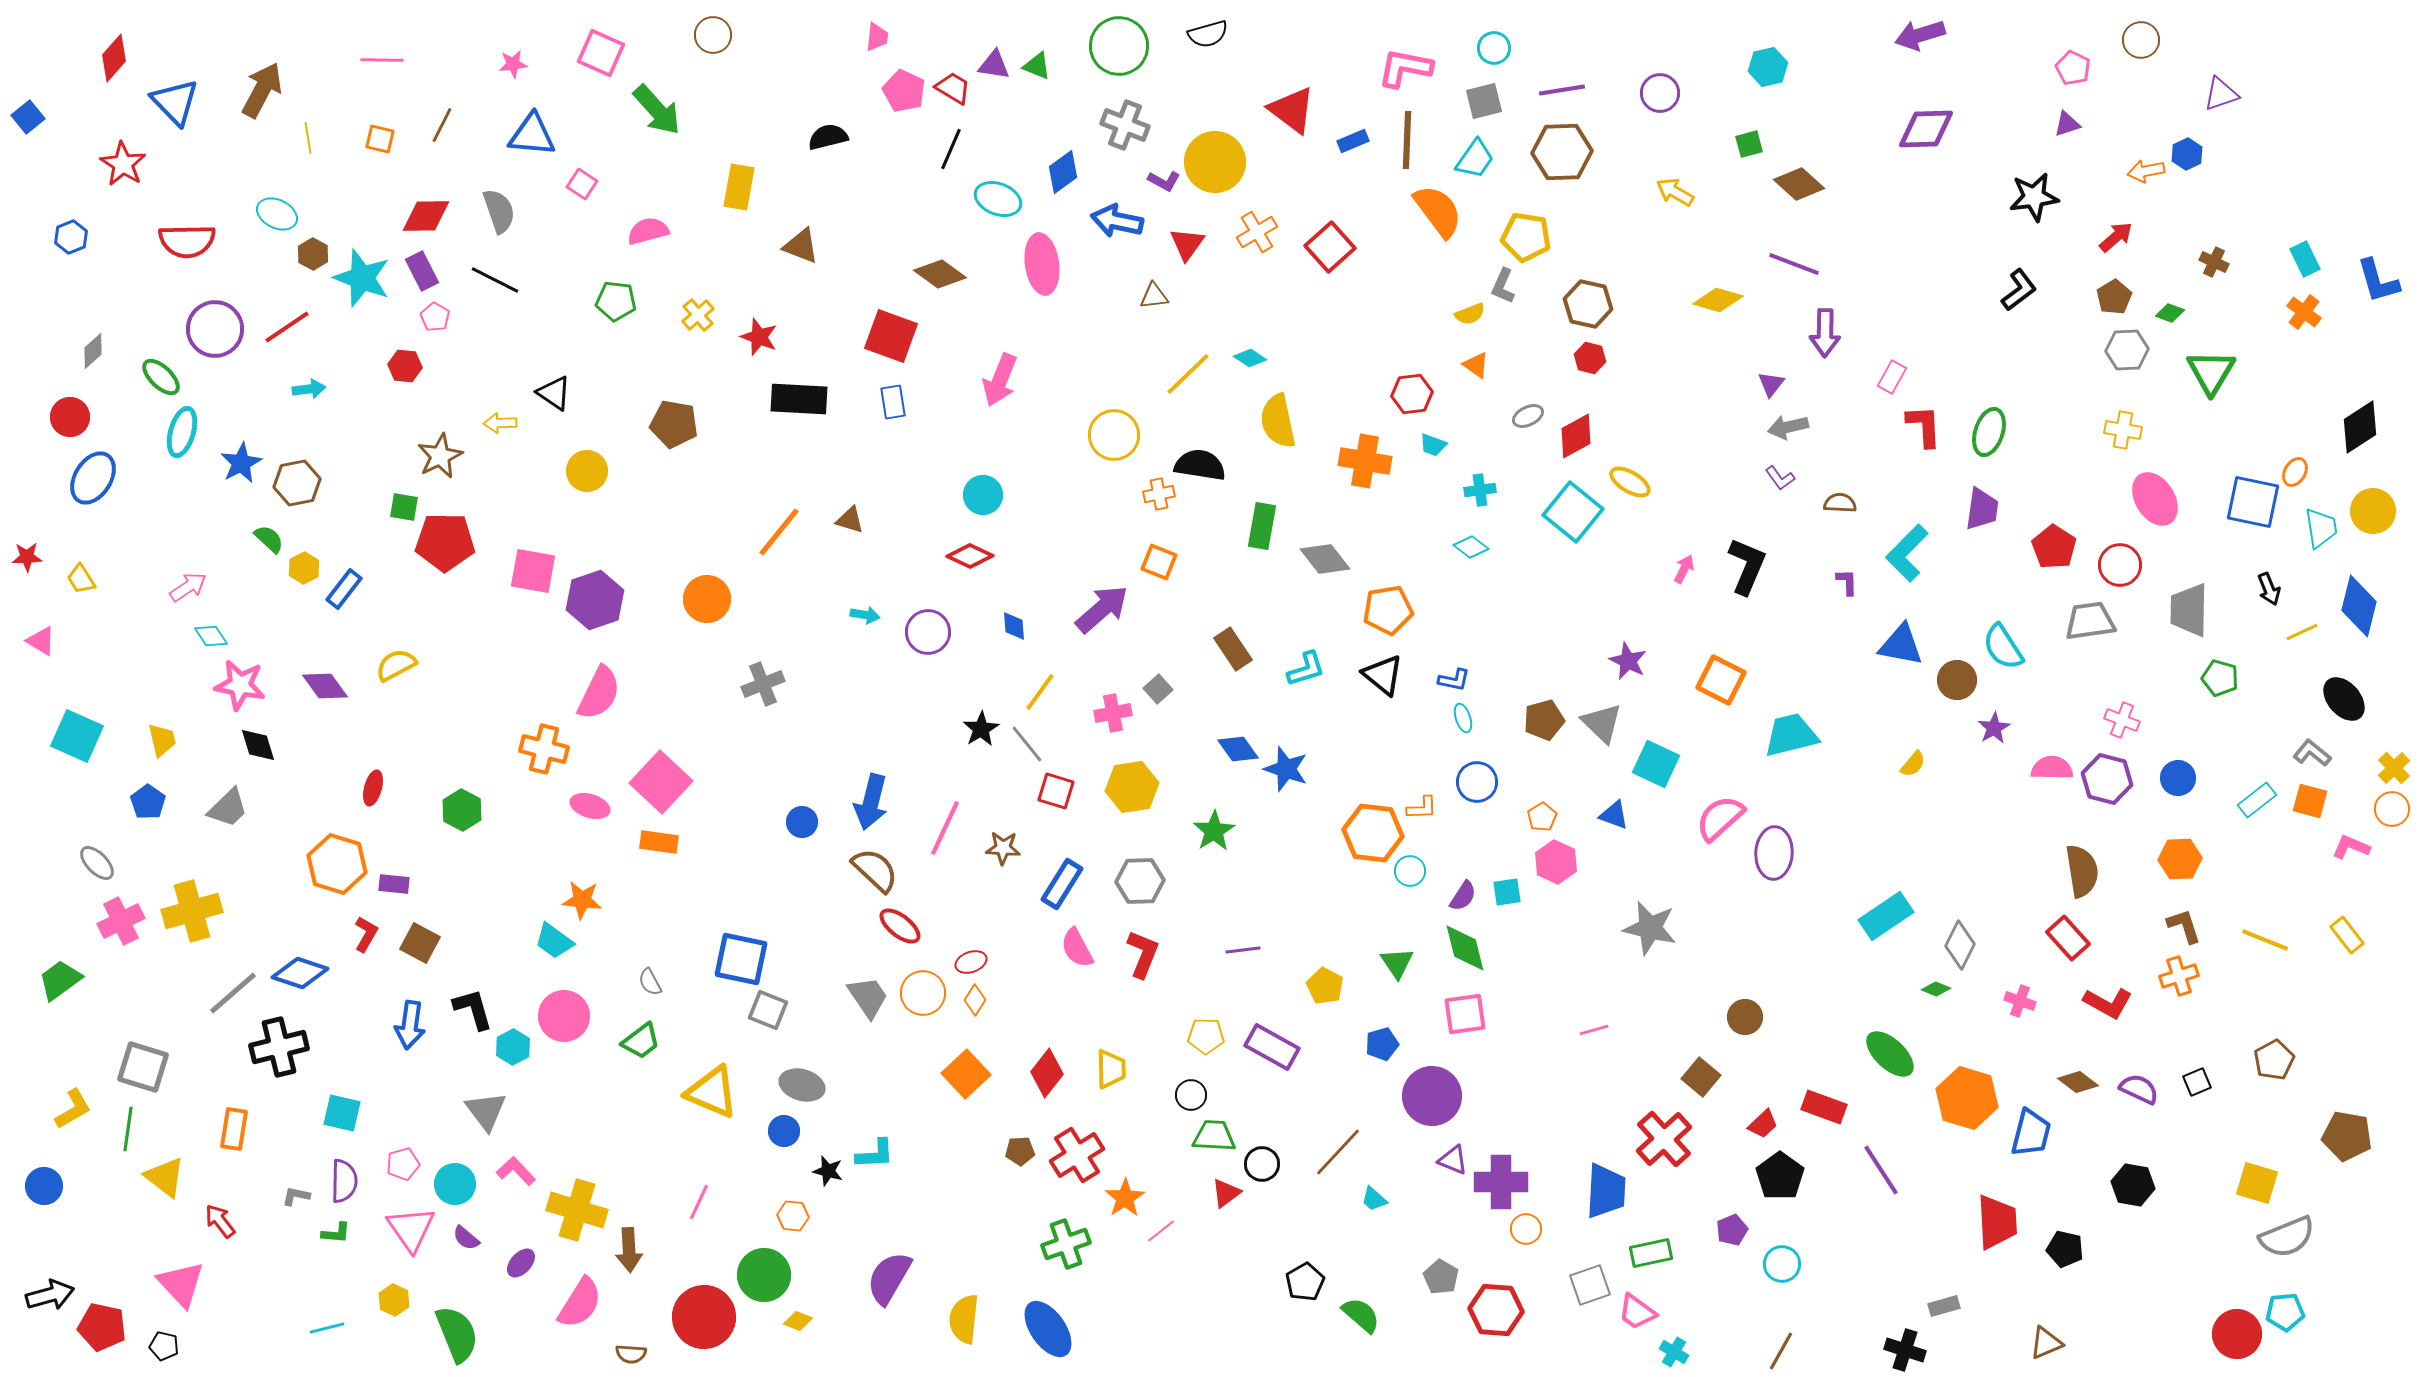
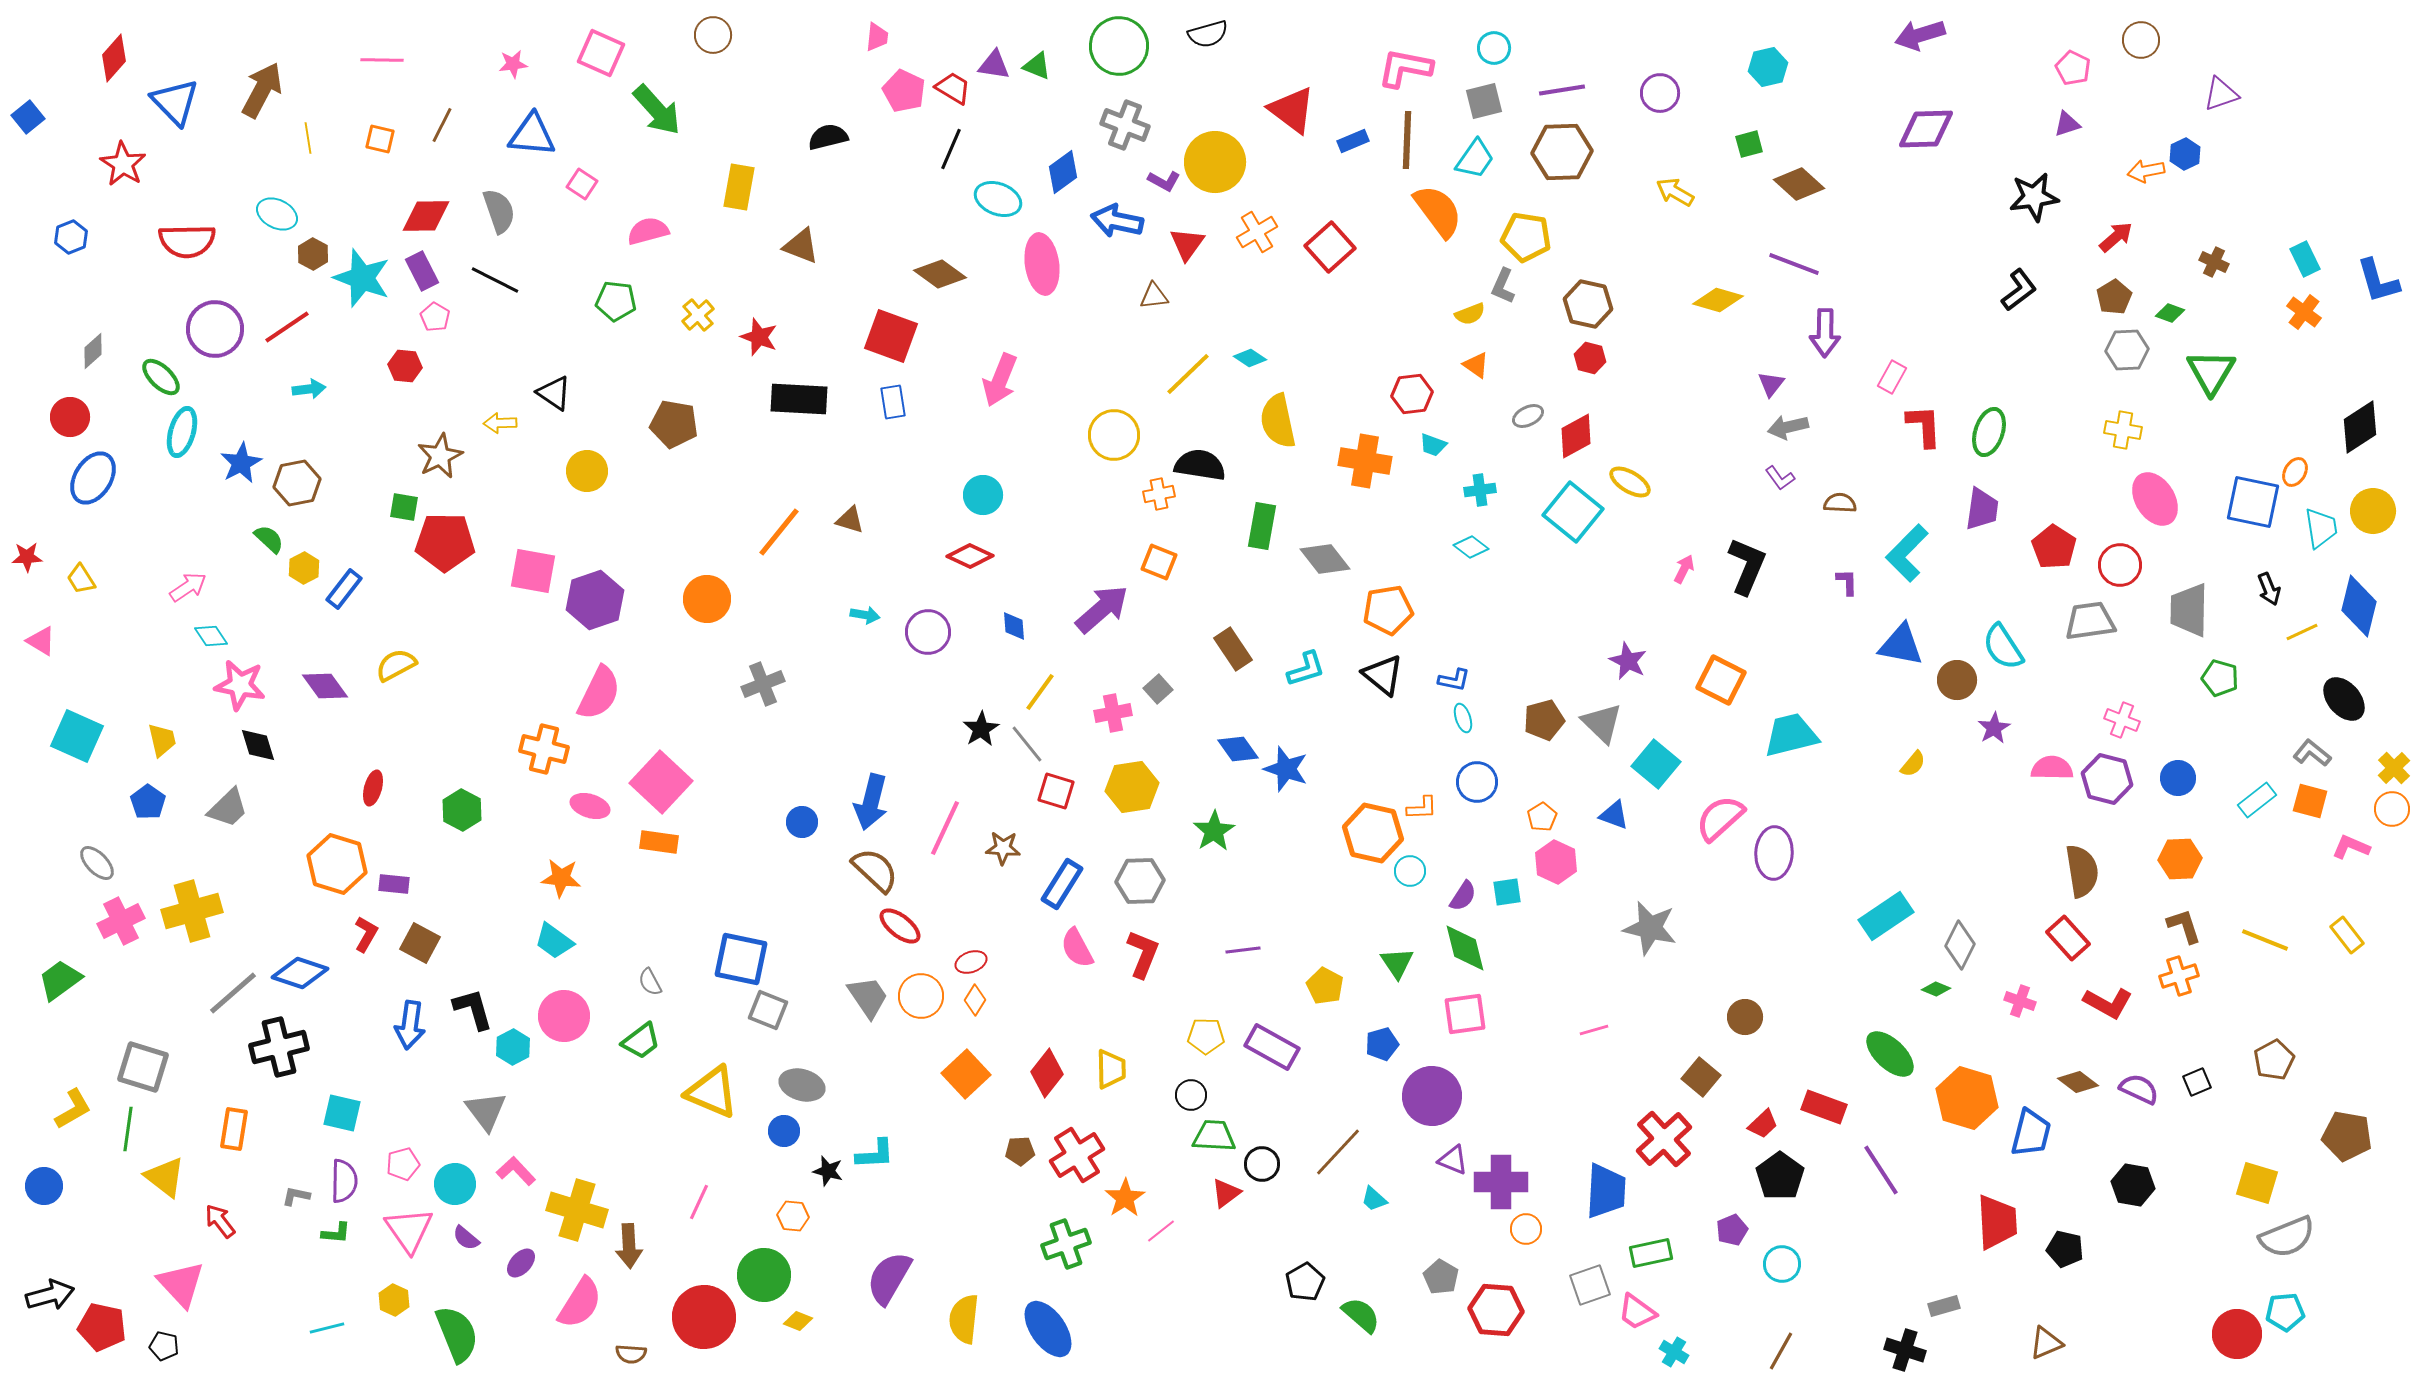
blue hexagon at (2187, 154): moved 2 px left
cyan square at (1656, 764): rotated 15 degrees clockwise
orange hexagon at (1373, 833): rotated 6 degrees clockwise
orange star at (582, 900): moved 21 px left, 22 px up
orange circle at (923, 993): moved 2 px left, 3 px down
pink triangle at (411, 1229): moved 2 px left, 1 px down
brown arrow at (629, 1250): moved 4 px up
